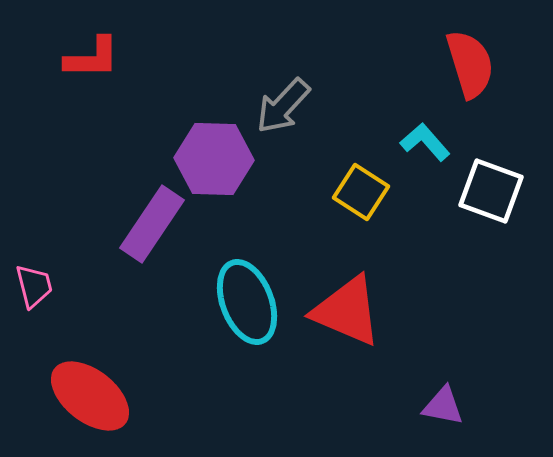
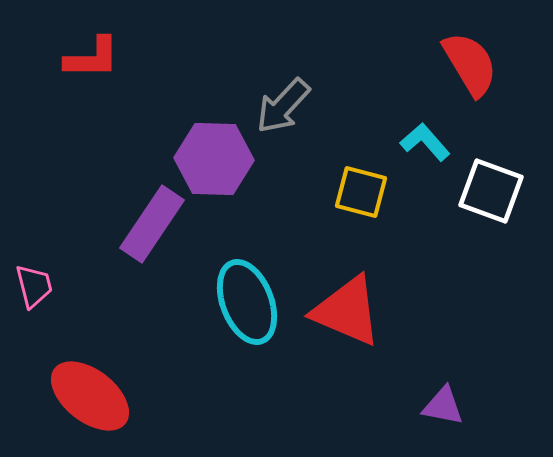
red semicircle: rotated 14 degrees counterclockwise
yellow square: rotated 18 degrees counterclockwise
